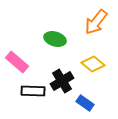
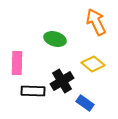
orange arrow: rotated 116 degrees clockwise
pink rectangle: moved 1 px down; rotated 50 degrees clockwise
